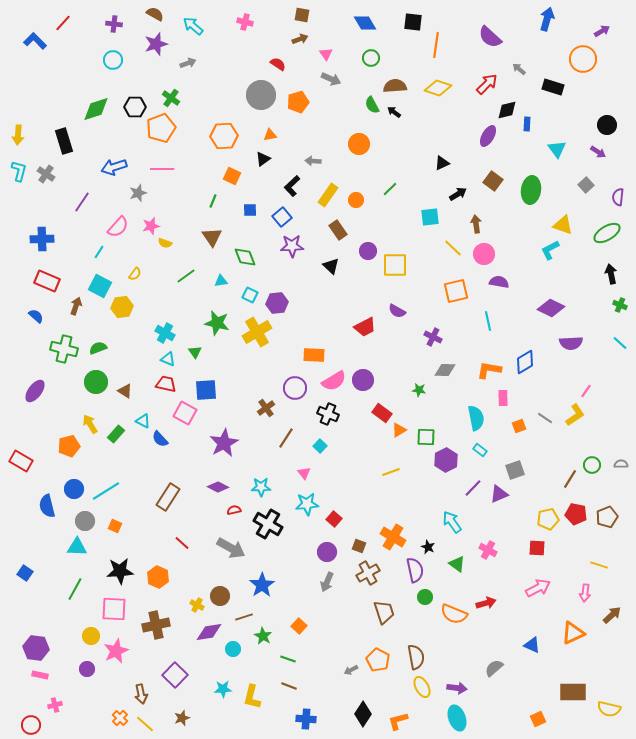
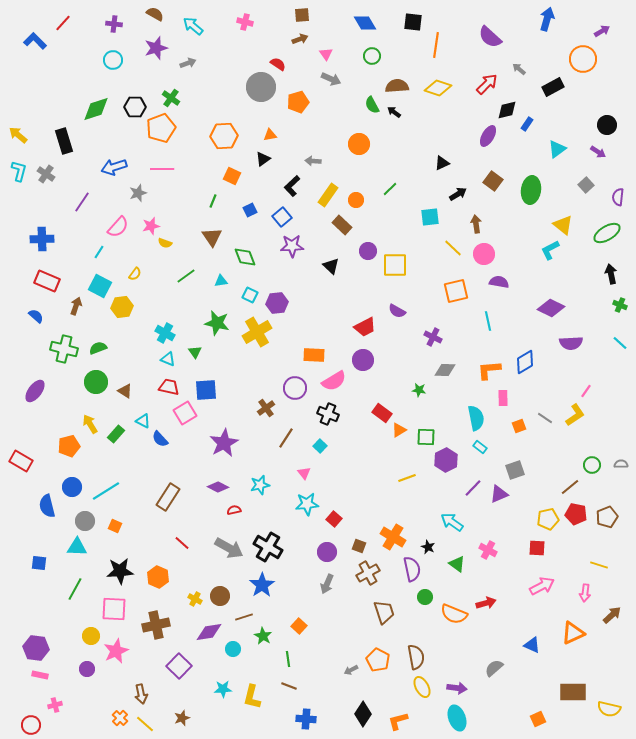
brown square at (302, 15): rotated 14 degrees counterclockwise
purple star at (156, 44): moved 4 px down
green circle at (371, 58): moved 1 px right, 2 px up
brown semicircle at (395, 86): moved 2 px right
black rectangle at (553, 87): rotated 45 degrees counterclockwise
gray circle at (261, 95): moved 8 px up
blue rectangle at (527, 124): rotated 32 degrees clockwise
yellow arrow at (18, 135): rotated 126 degrees clockwise
cyan triangle at (557, 149): rotated 30 degrees clockwise
blue square at (250, 210): rotated 24 degrees counterclockwise
yellow triangle at (563, 225): rotated 20 degrees clockwise
brown rectangle at (338, 230): moved 4 px right, 5 px up; rotated 12 degrees counterclockwise
orange L-shape at (489, 370): rotated 15 degrees counterclockwise
purple circle at (363, 380): moved 20 px up
red trapezoid at (166, 384): moved 3 px right, 3 px down
pink square at (185, 413): rotated 30 degrees clockwise
cyan rectangle at (480, 450): moved 3 px up
yellow line at (391, 472): moved 16 px right, 6 px down
brown line at (570, 479): moved 8 px down; rotated 18 degrees clockwise
cyan star at (261, 487): moved 1 px left, 2 px up; rotated 12 degrees counterclockwise
blue circle at (74, 489): moved 2 px left, 2 px up
cyan arrow at (452, 522): rotated 20 degrees counterclockwise
black cross at (268, 524): moved 23 px down
gray arrow at (231, 548): moved 2 px left
purple semicircle at (415, 570): moved 3 px left, 1 px up
blue square at (25, 573): moved 14 px right, 10 px up; rotated 28 degrees counterclockwise
gray arrow at (327, 582): moved 2 px down
pink arrow at (538, 588): moved 4 px right, 2 px up
yellow cross at (197, 605): moved 2 px left, 6 px up
green line at (288, 659): rotated 63 degrees clockwise
purple square at (175, 675): moved 4 px right, 9 px up
